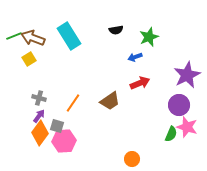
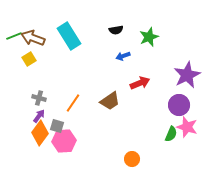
blue arrow: moved 12 px left, 1 px up
